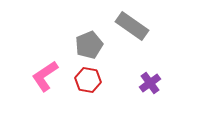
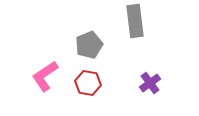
gray rectangle: moved 3 px right, 5 px up; rotated 48 degrees clockwise
red hexagon: moved 3 px down
